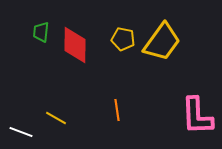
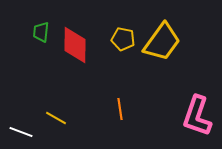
orange line: moved 3 px right, 1 px up
pink L-shape: rotated 21 degrees clockwise
